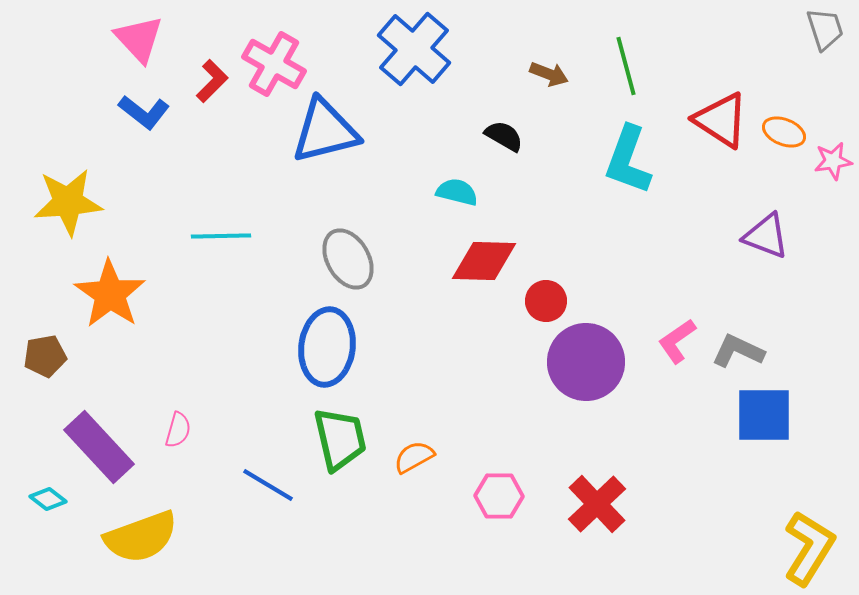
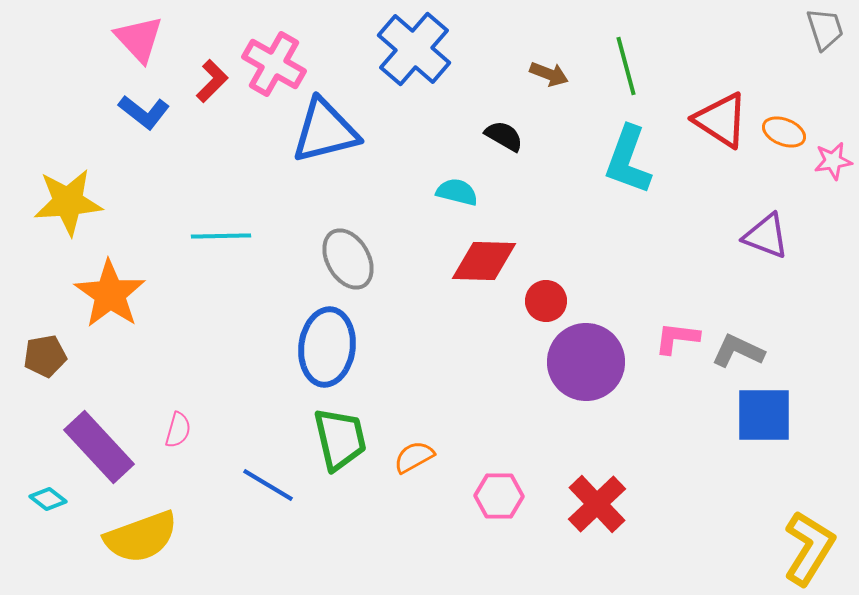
pink L-shape: moved 3 px up; rotated 42 degrees clockwise
